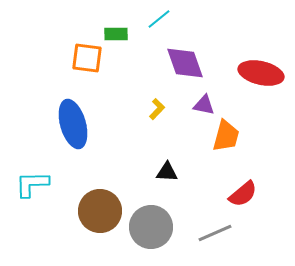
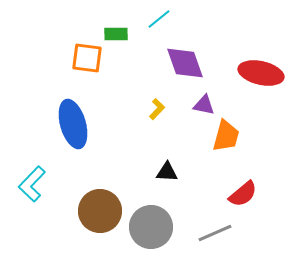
cyan L-shape: rotated 45 degrees counterclockwise
